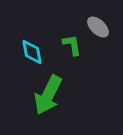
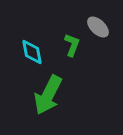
green L-shape: rotated 30 degrees clockwise
